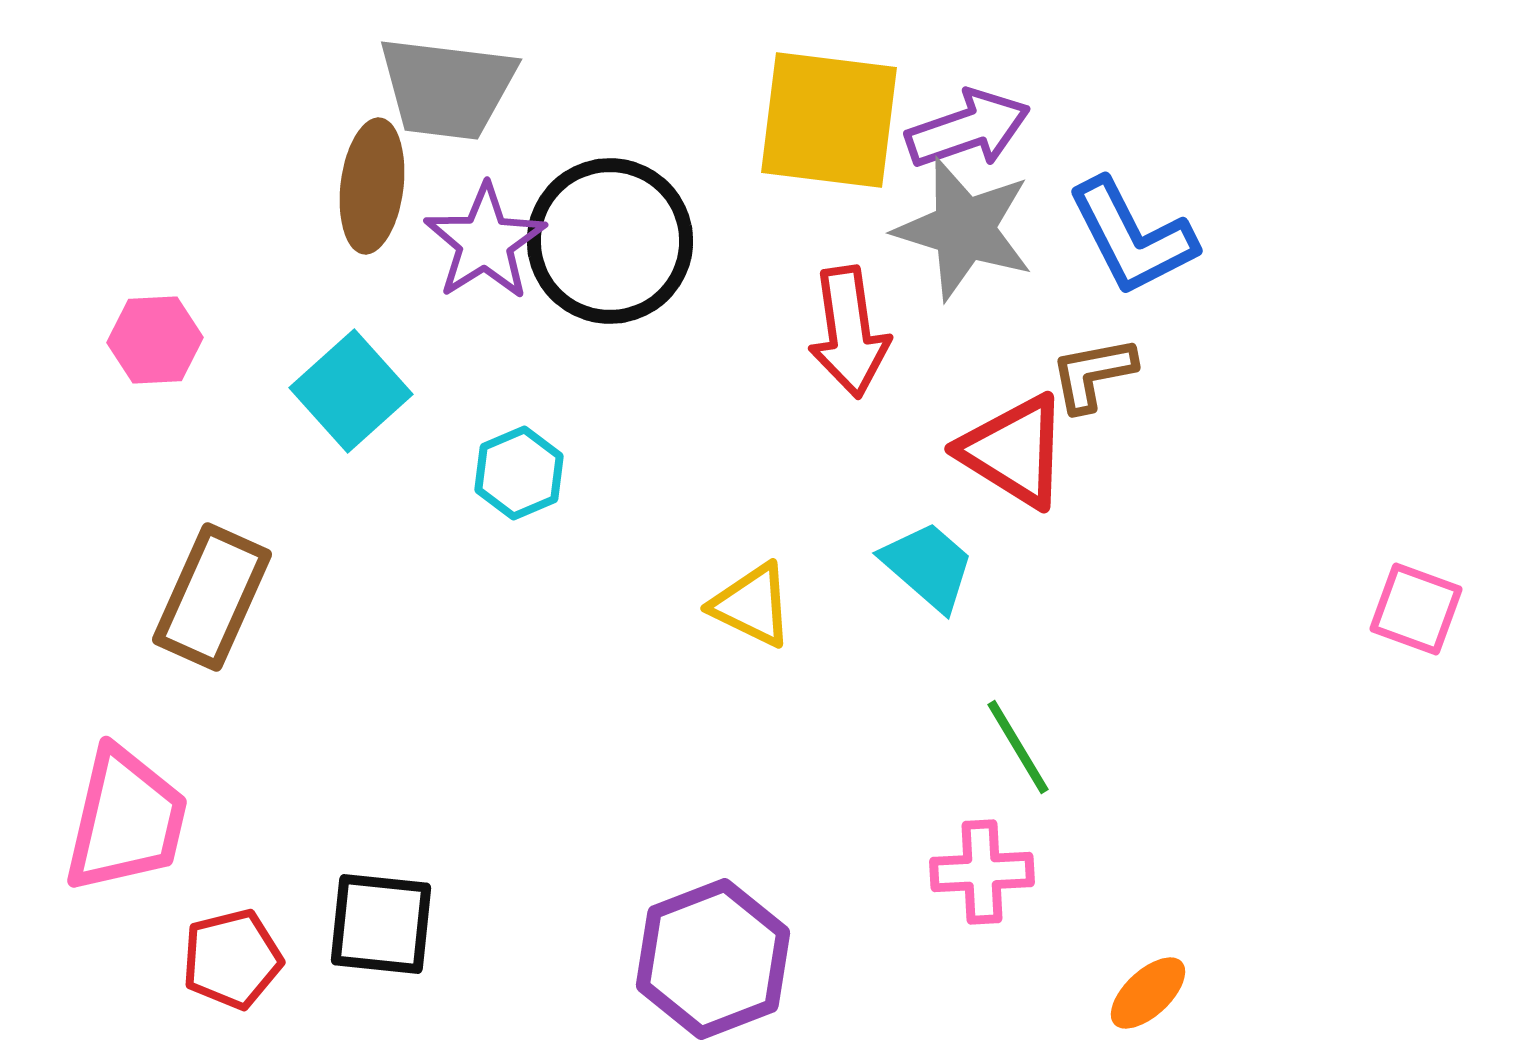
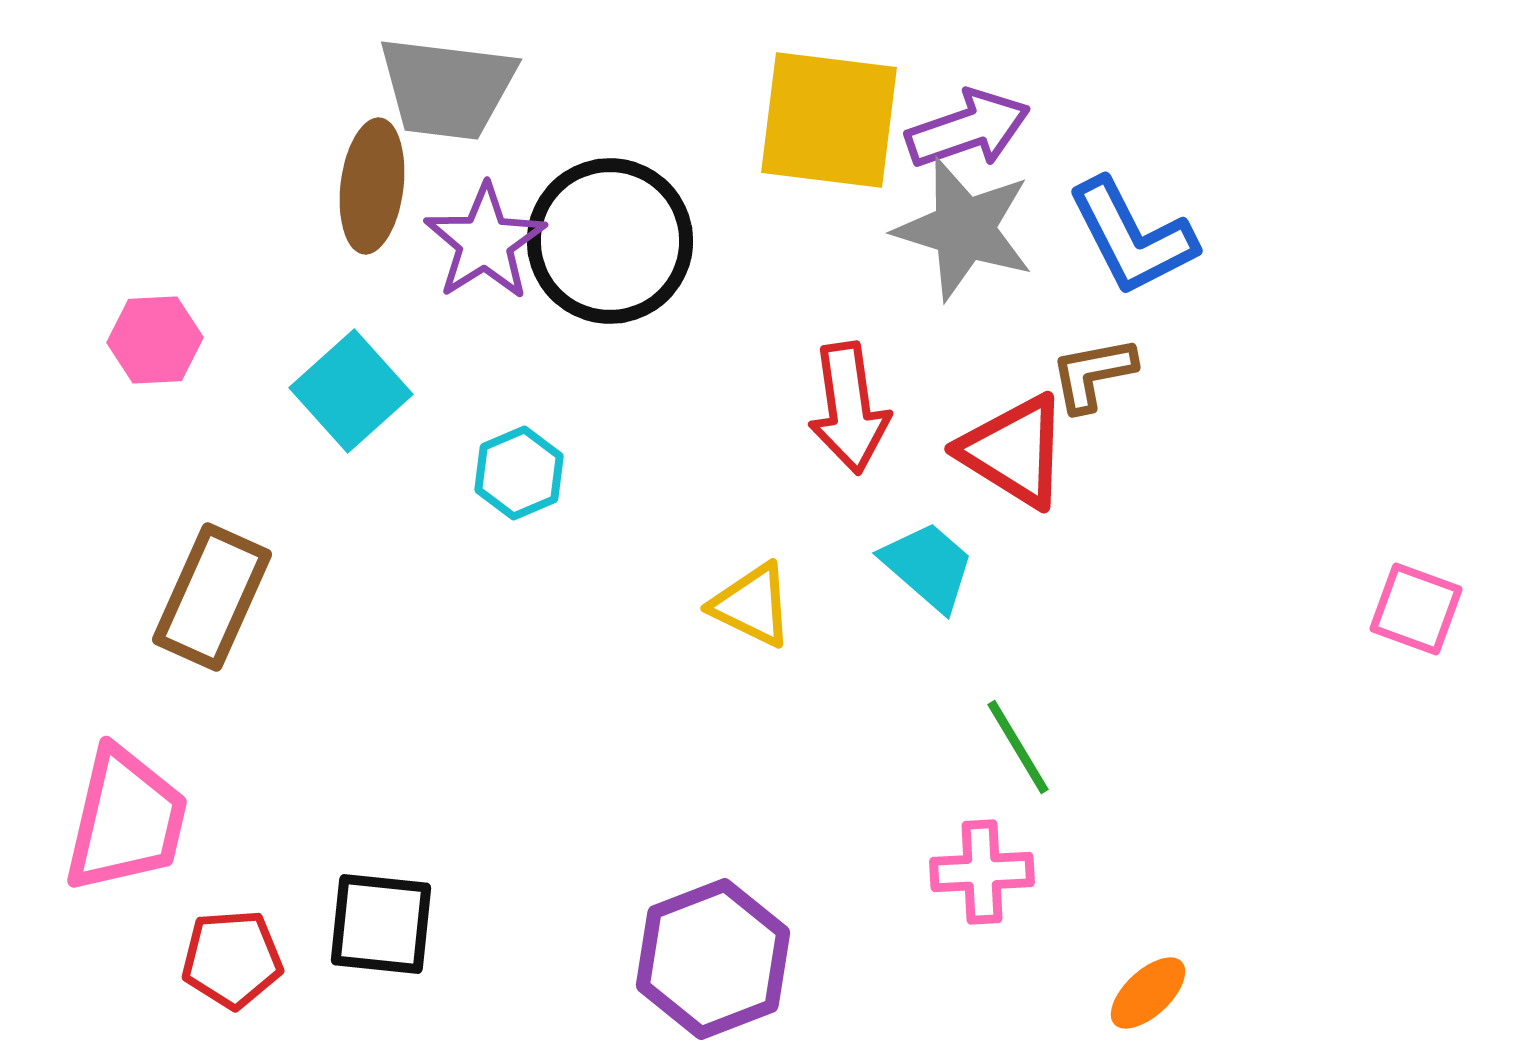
red arrow: moved 76 px down
red pentagon: rotated 10 degrees clockwise
